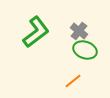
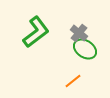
gray cross: moved 2 px down
green ellipse: moved 1 px up; rotated 15 degrees clockwise
